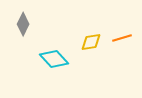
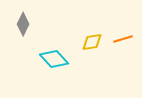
orange line: moved 1 px right, 1 px down
yellow diamond: moved 1 px right
